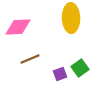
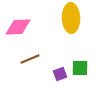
green square: rotated 36 degrees clockwise
